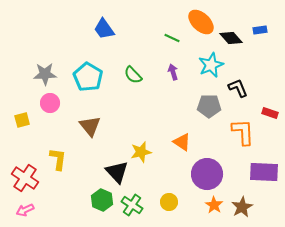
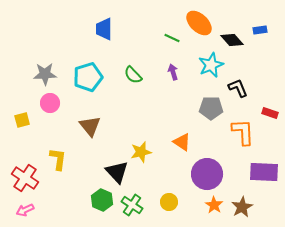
orange ellipse: moved 2 px left, 1 px down
blue trapezoid: rotated 35 degrees clockwise
black diamond: moved 1 px right, 2 px down
cyan pentagon: rotated 24 degrees clockwise
gray pentagon: moved 2 px right, 2 px down
